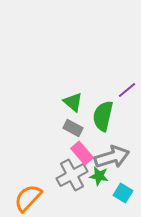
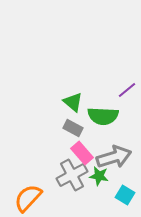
green semicircle: rotated 100 degrees counterclockwise
gray arrow: moved 2 px right
cyan square: moved 2 px right, 2 px down
